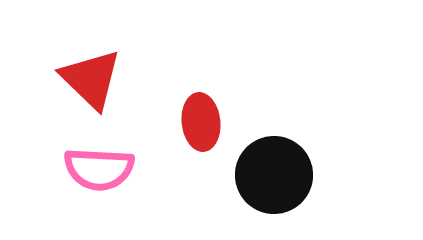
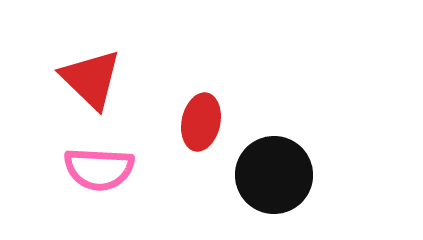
red ellipse: rotated 18 degrees clockwise
